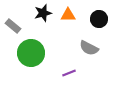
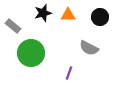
black circle: moved 1 px right, 2 px up
purple line: rotated 48 degrees counterclockwise
